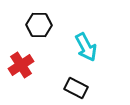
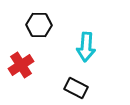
cyan arrow: rotated 32 degrees clockwise
